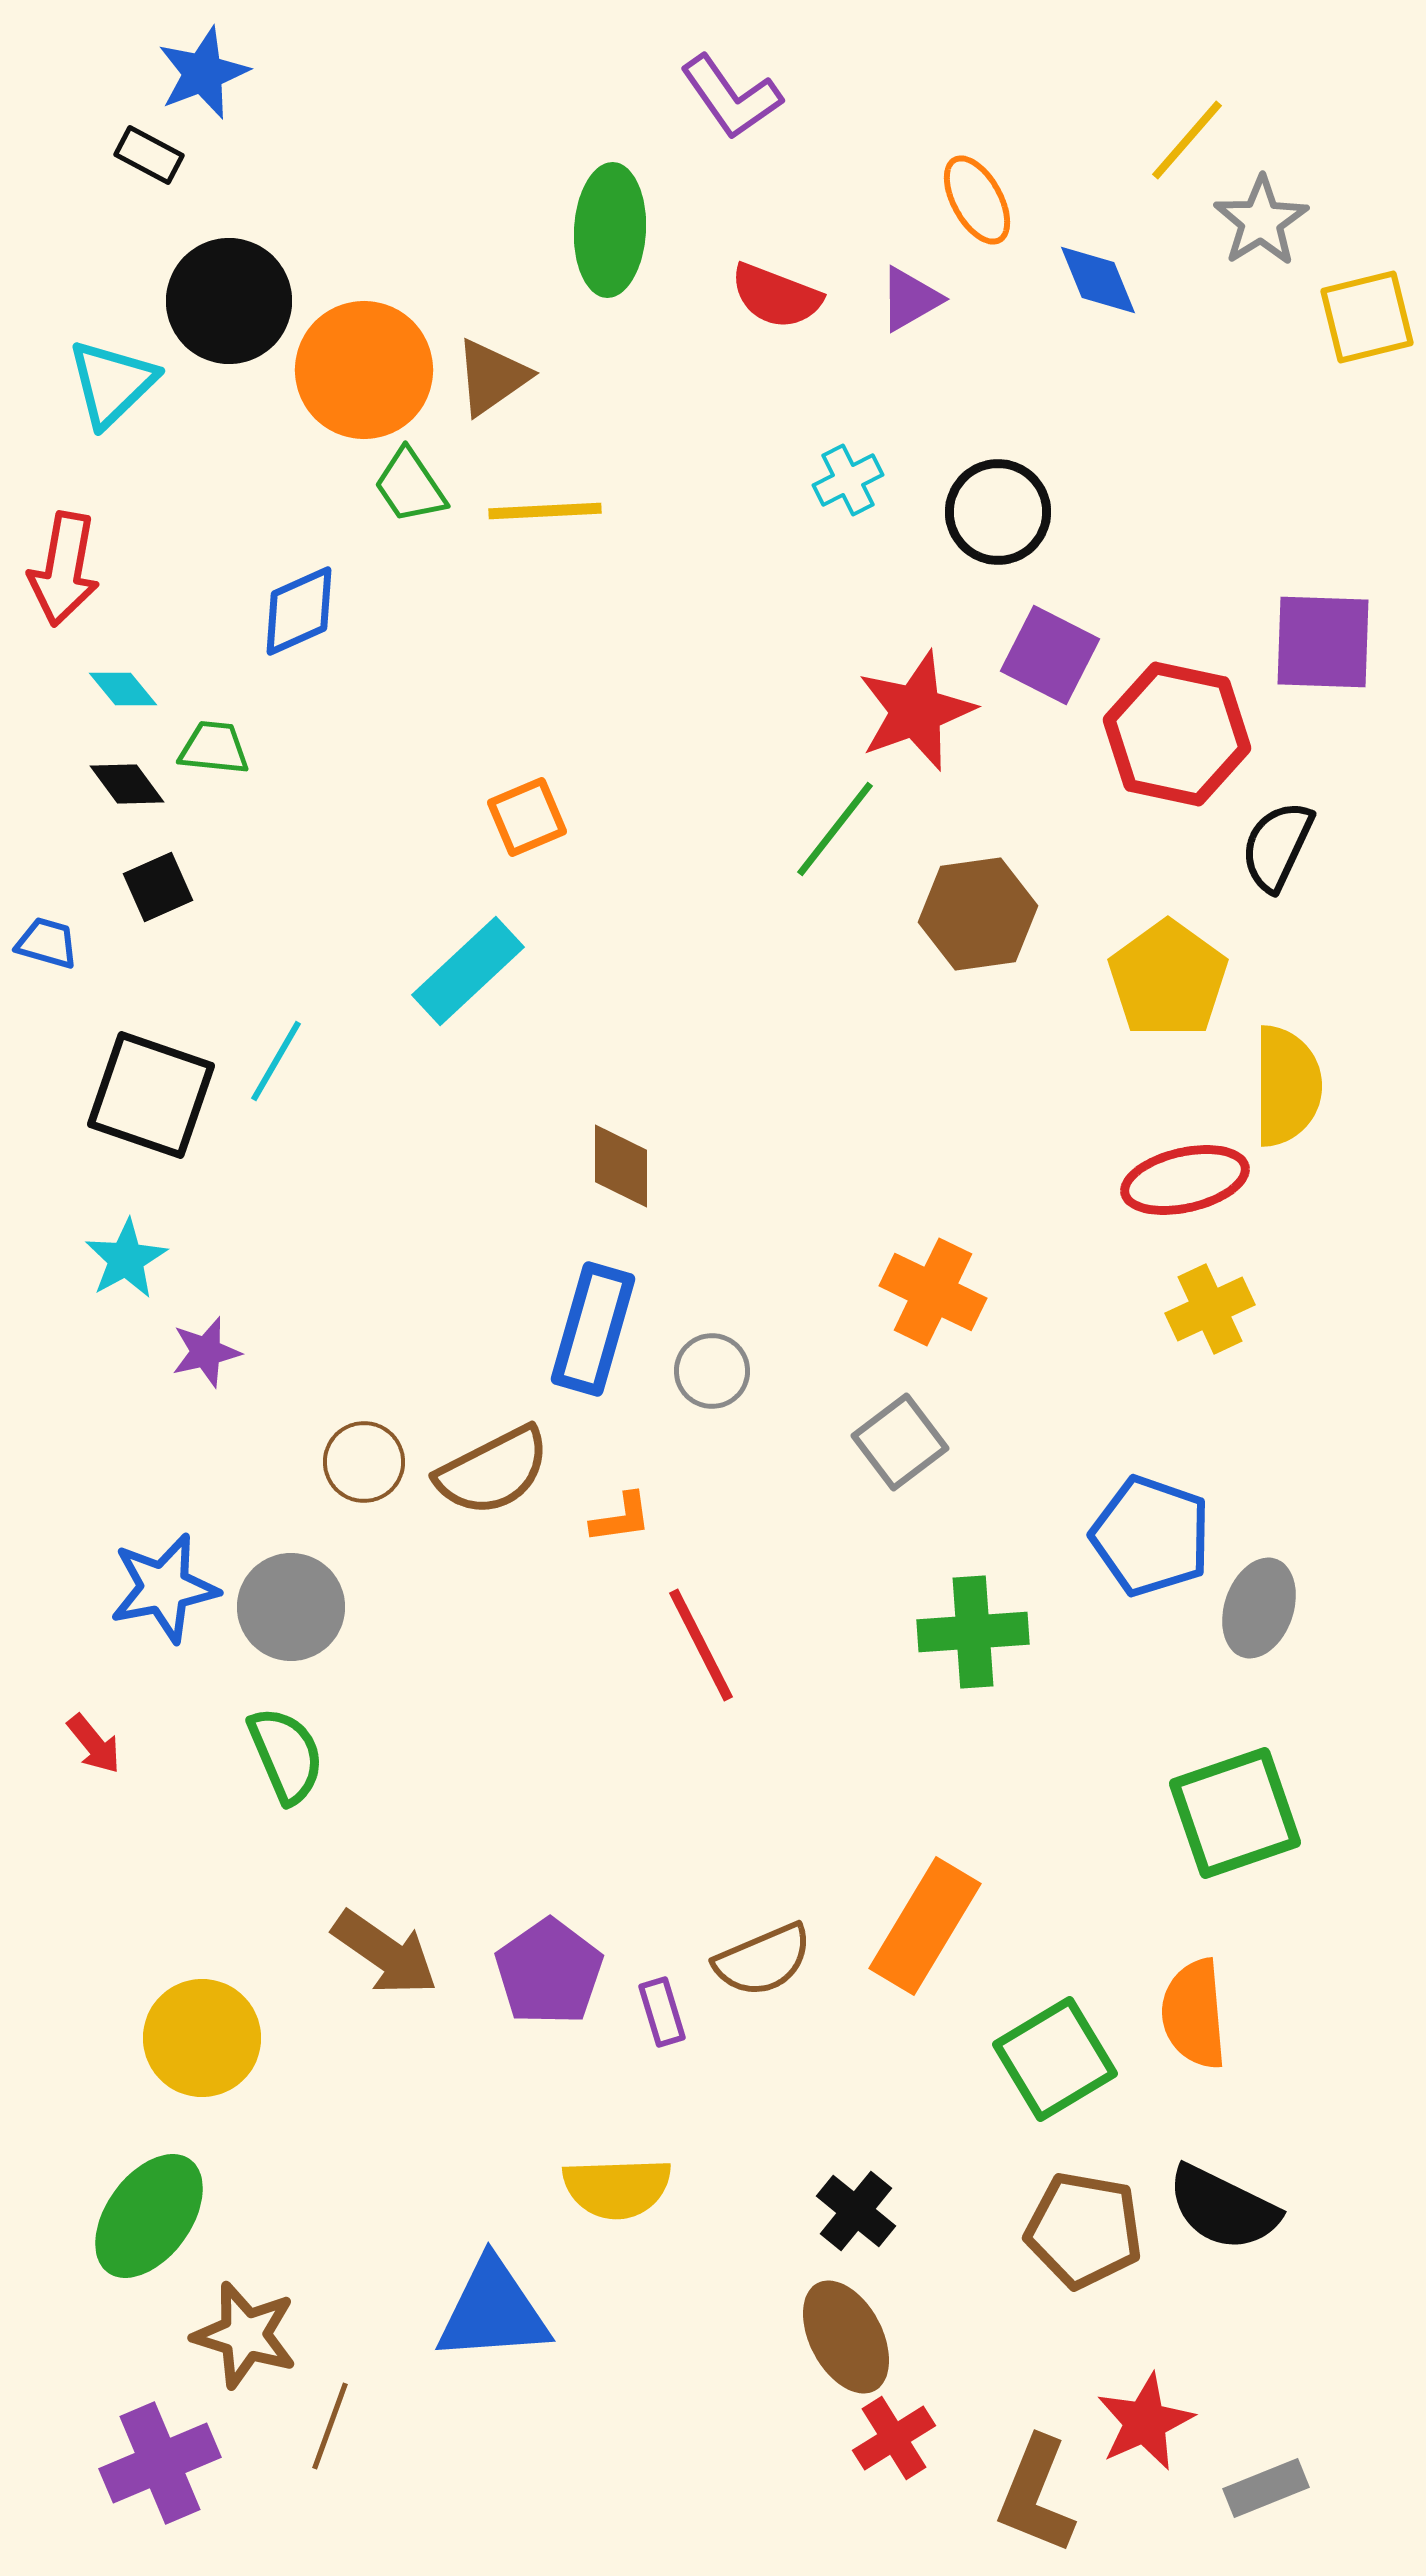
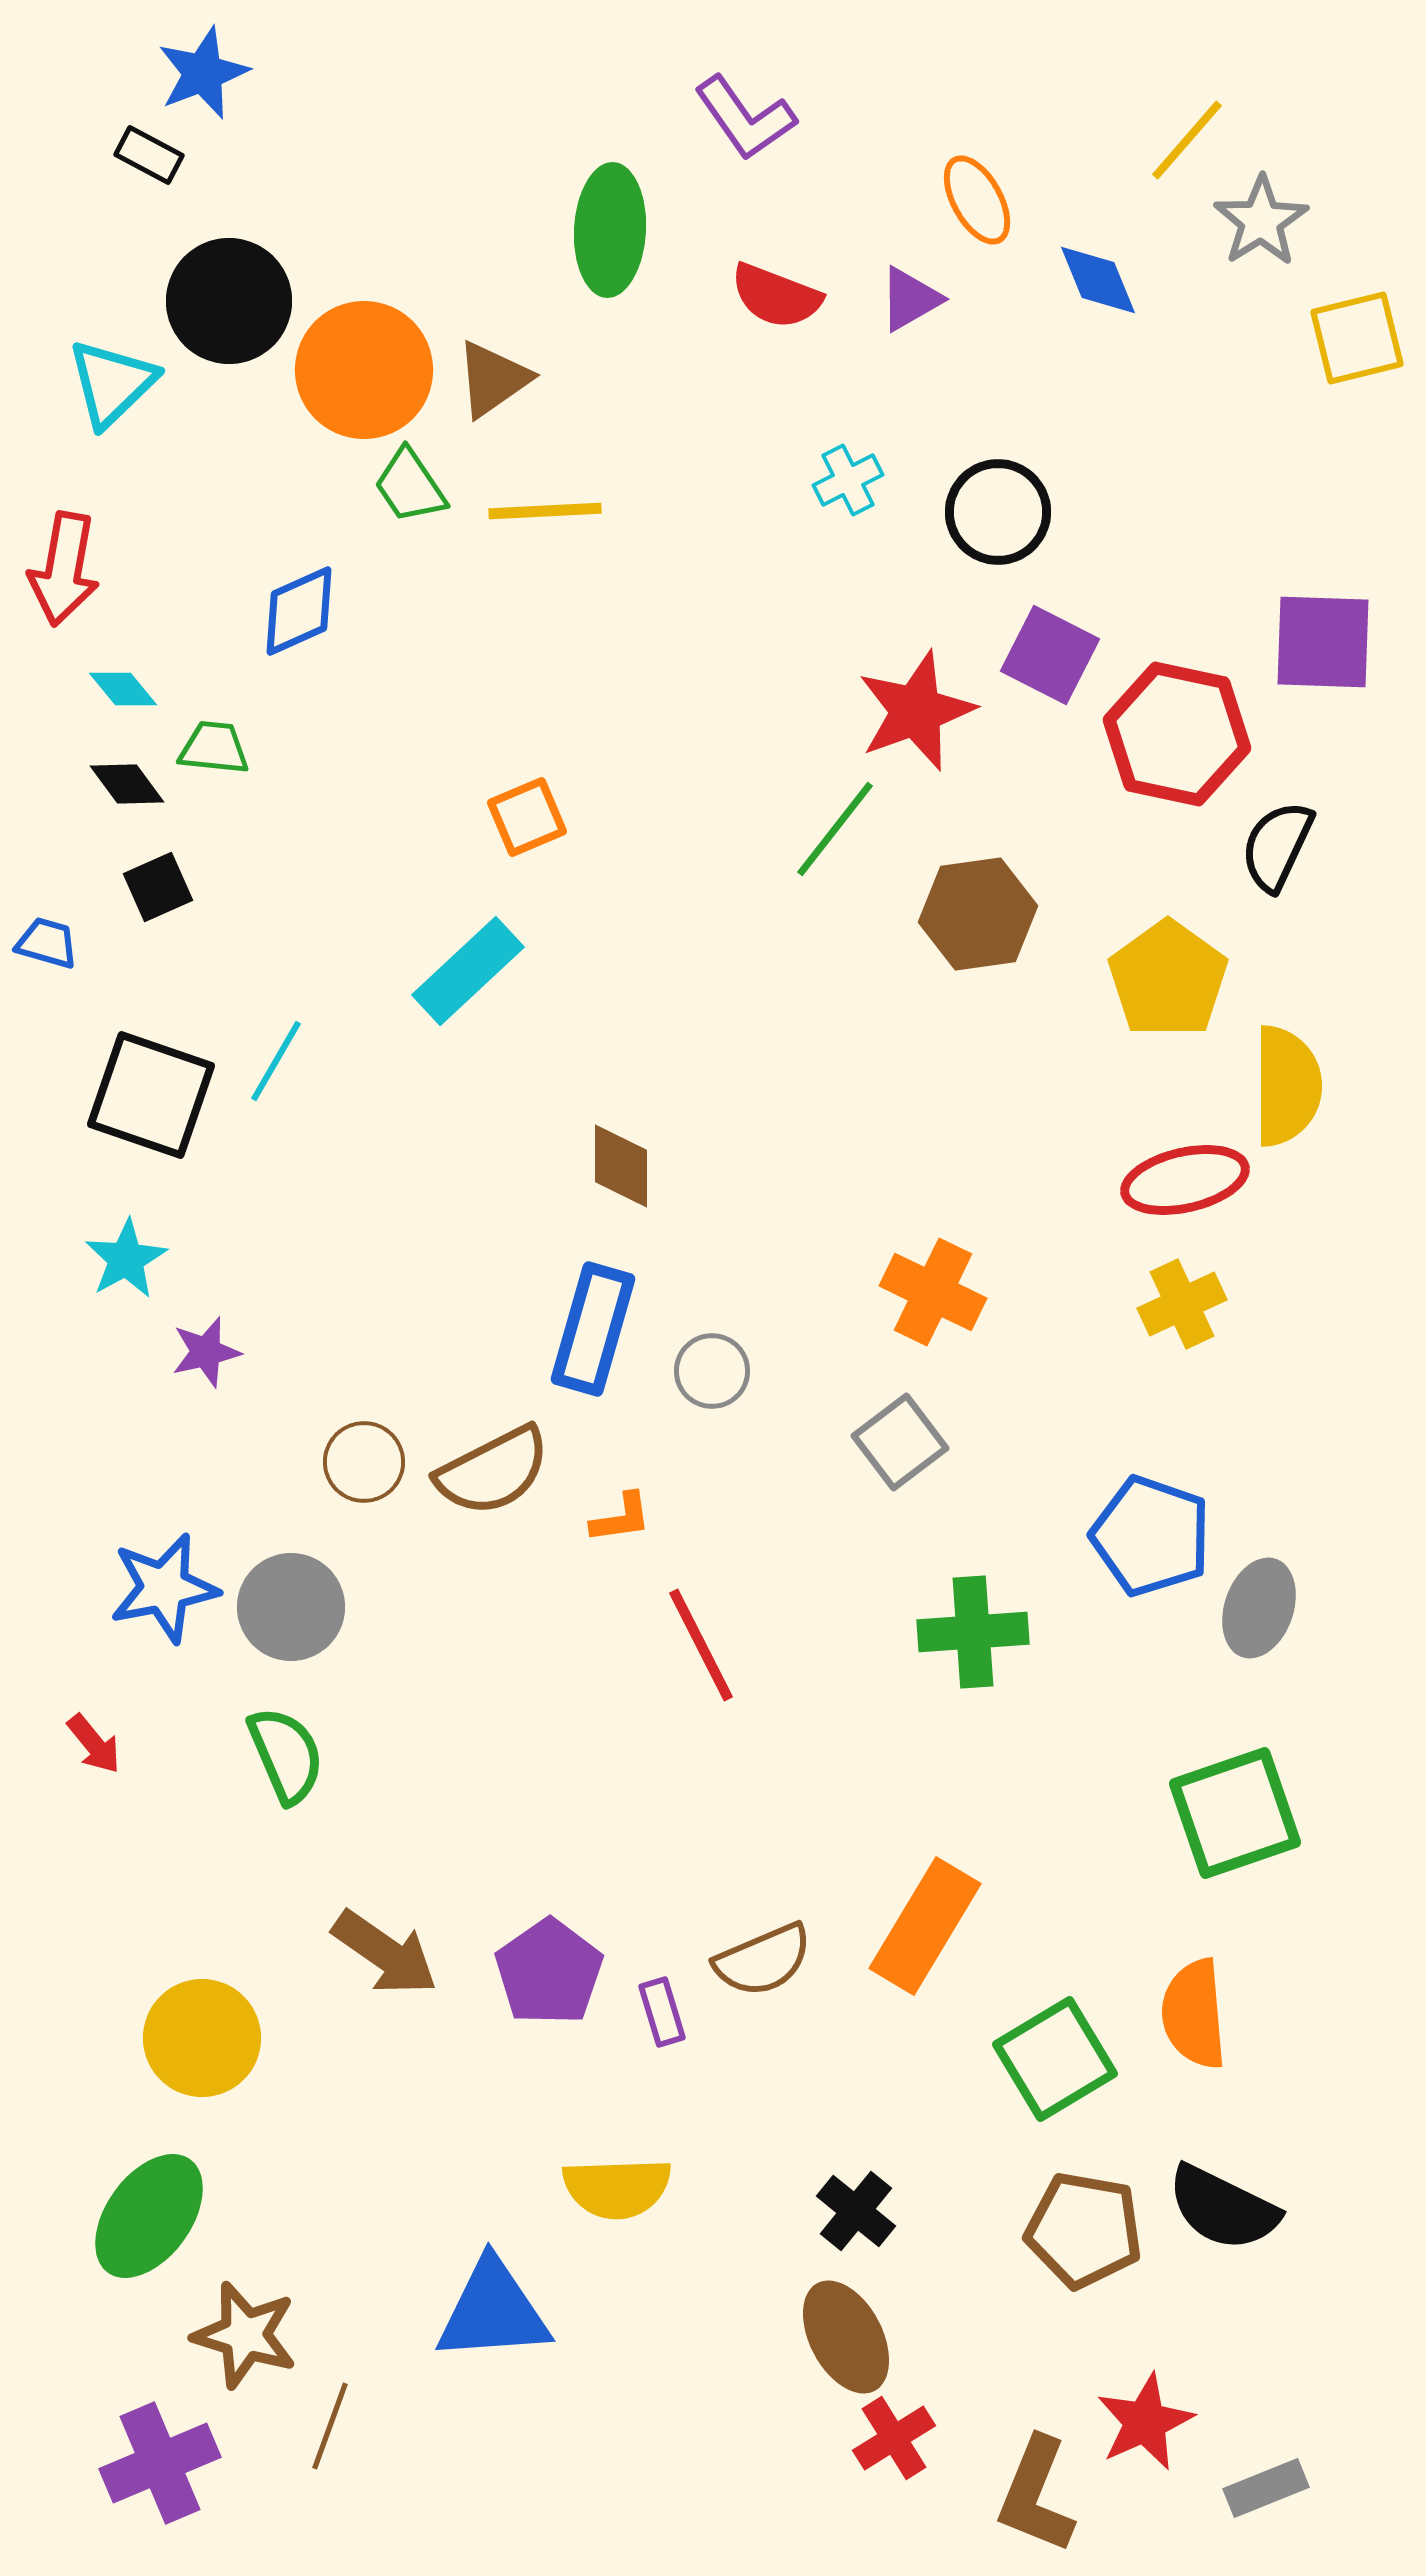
purple L-shape at (731, 97): moved 14 px right, 21 px down
yellow square at (1367, 317): moved 10 px left, 21 px down
brown triangle at (492, 377): moved 1 px right, 2 px down
yellow cross at (1210, 1309): moved 28 px left, 5 px up
